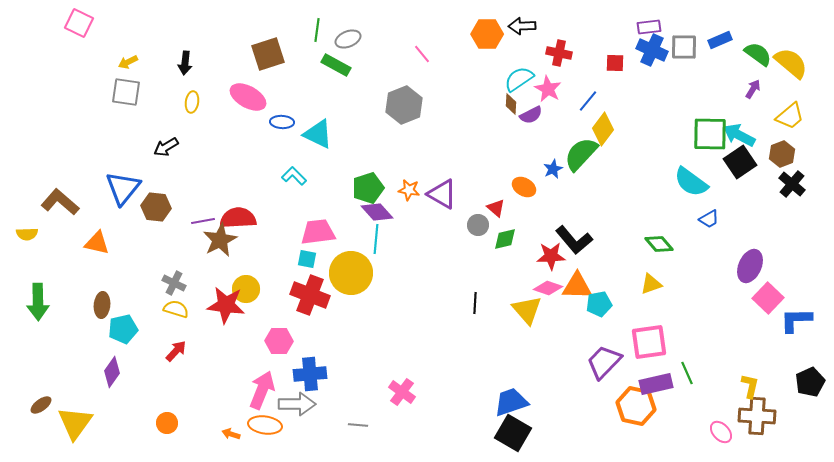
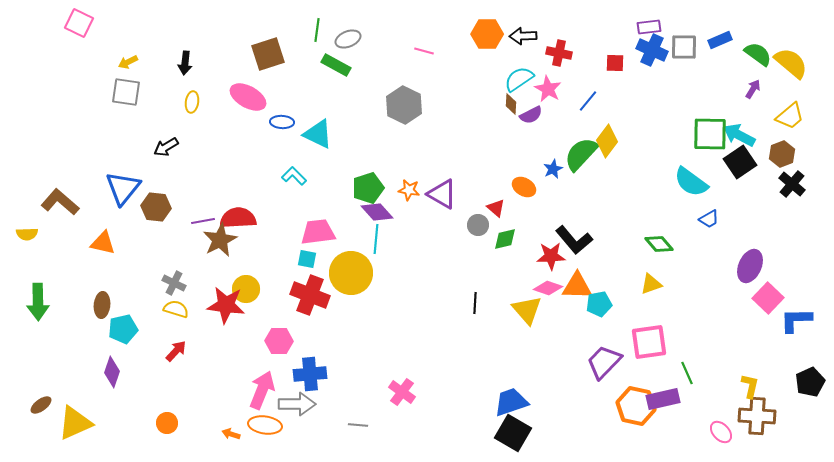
black arrow at (522, 26): moved 1 px right, 10 px down
pink line at (422, 54): moved 2 px right, 3 px up; rotated 36 degrees counterclockwise
gray hexagon at (404, 105): rotated 12 degrees counterclockwise
yellow diamond at (603, 129): moved 4 px right, 12 px down
orange triangle at (97, 243): moved 6 px right
purple diamond at (112, 372): rotated 16 degrees counterclockwise
purple rectangle at (656, 384): moved 7 px right, 15 px down
yellow triangle at (75, 423): rotated 30 degrees clockwise
